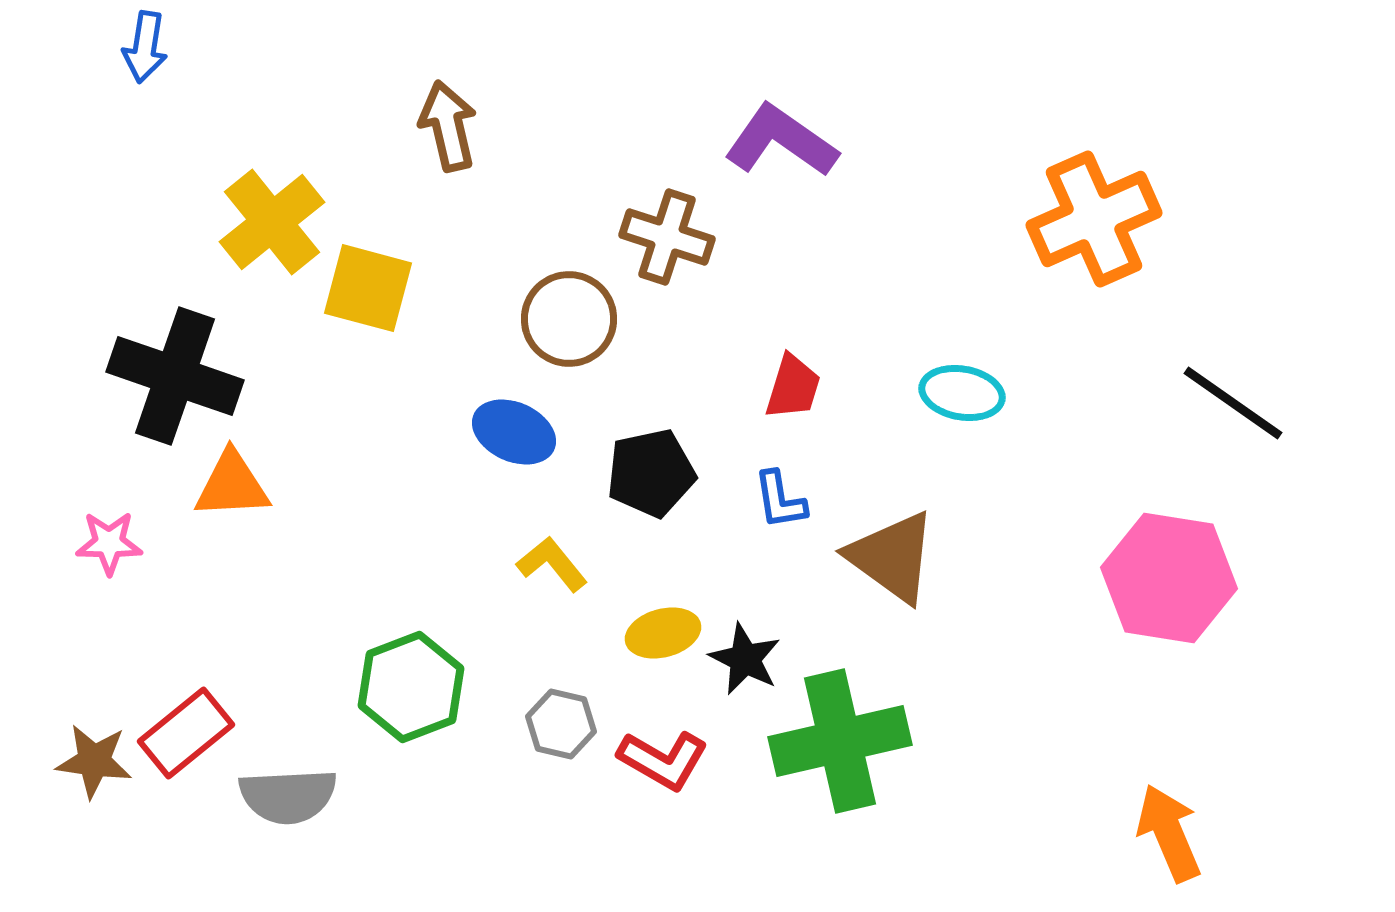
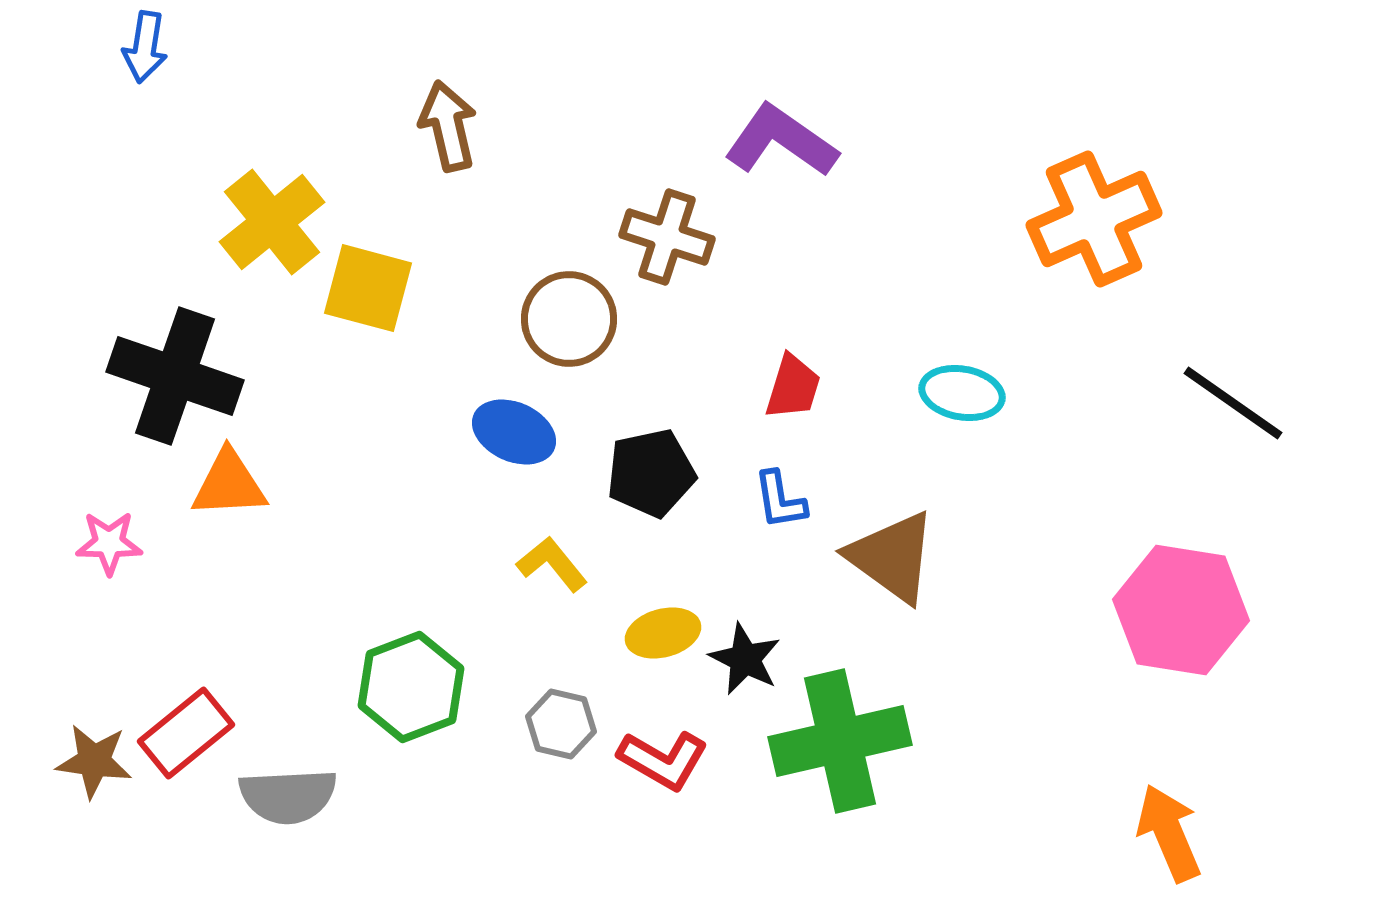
orange triangle: moved 3 px left, 1 px up
pink hexagon: moved 12 px right, 32 px down
